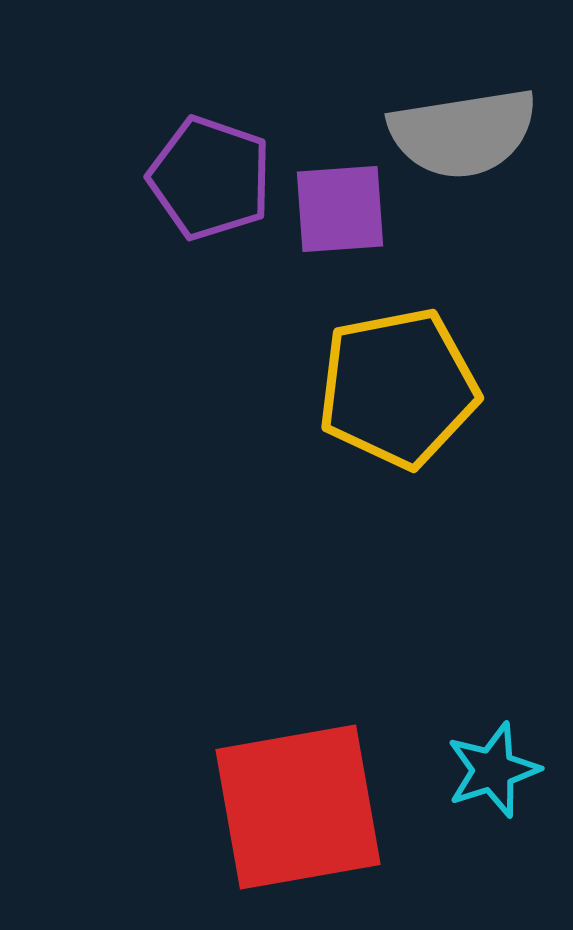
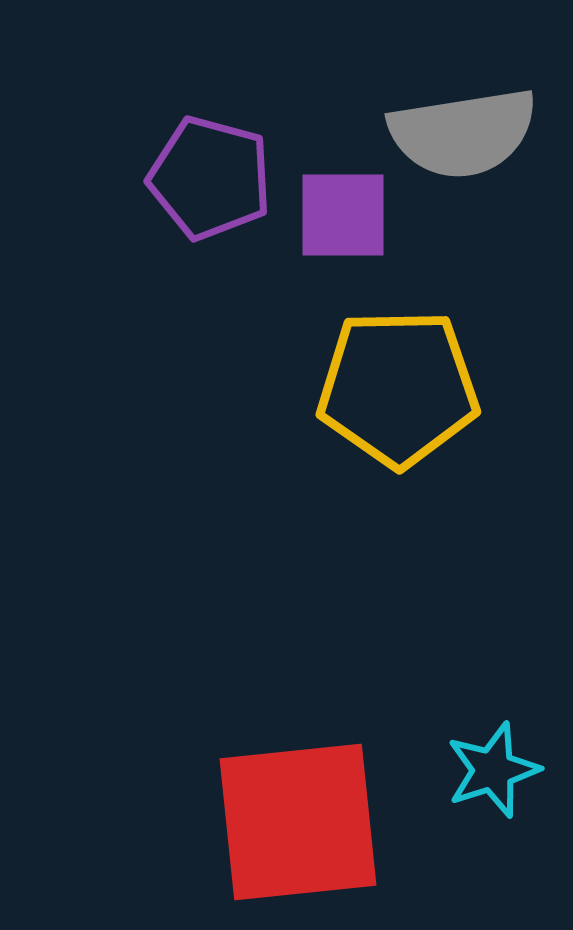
purple pentagon: rotated 4 degrees counterclockwise
purple square: moved 3 px right, 6 px down; rotated 4 degrees clockwise
yellow pentagon: rotated 10 degrees clockwise
red square: moved 15 px down; rotated 4 degrees clockwise
